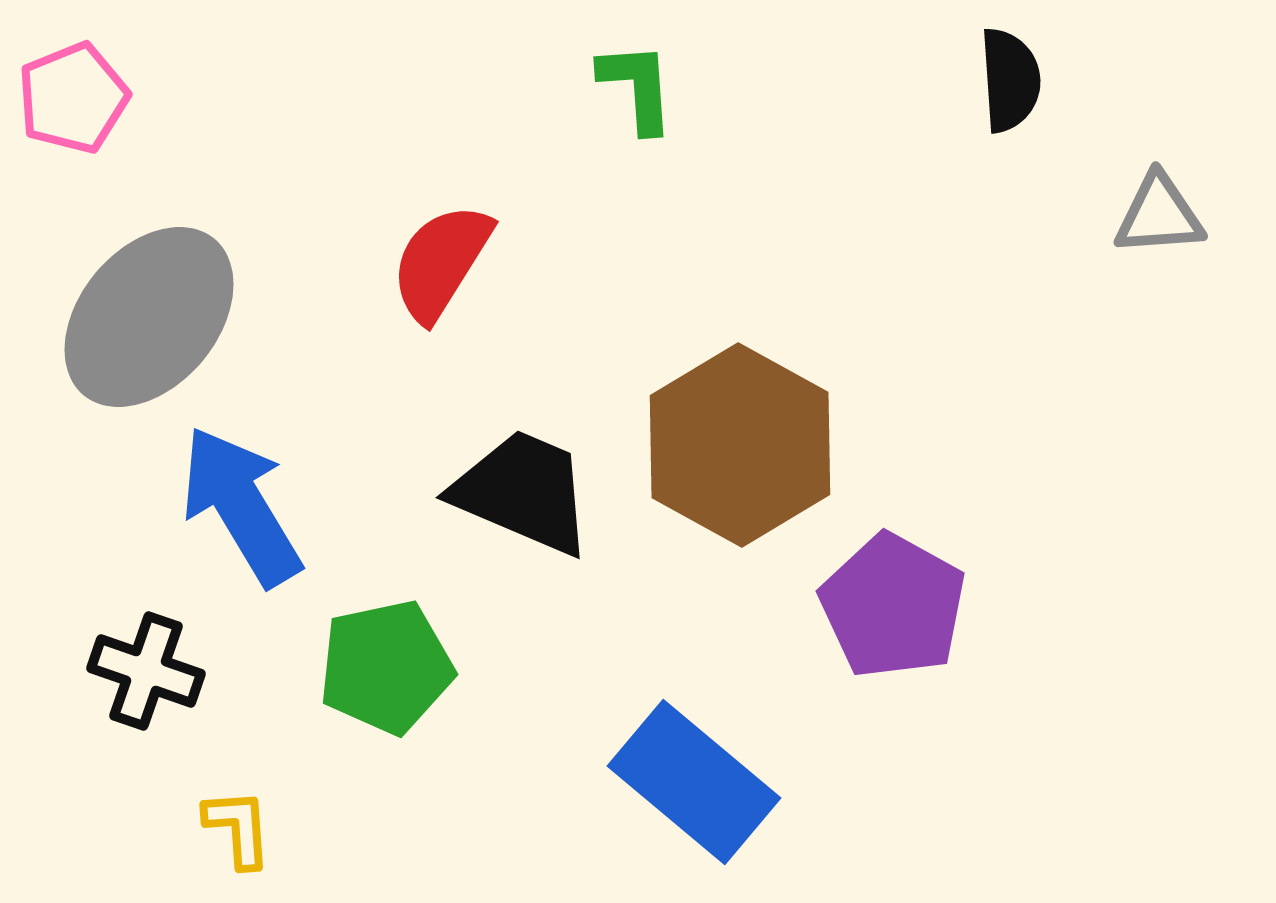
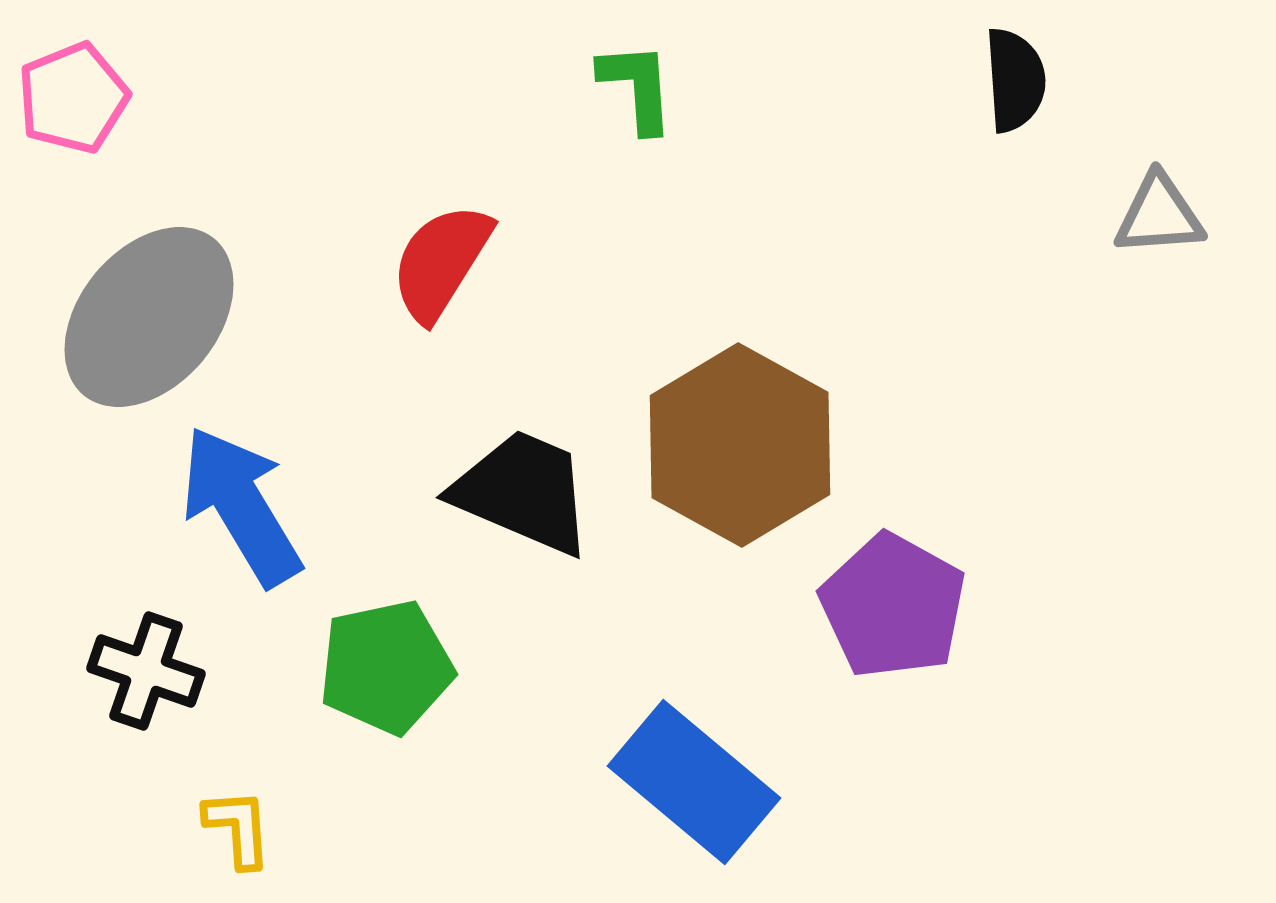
black semicircle: moved 5 px right
